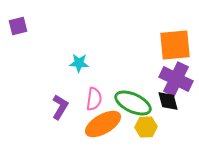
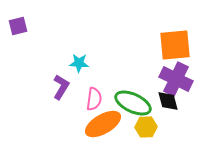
purple L-shape: moved 1 px right, 20 px up
